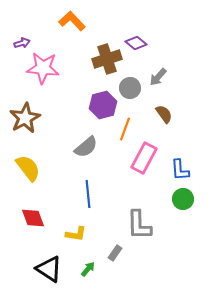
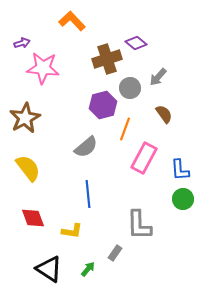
yellow L-shape: moved 4 px left, 3 px up
